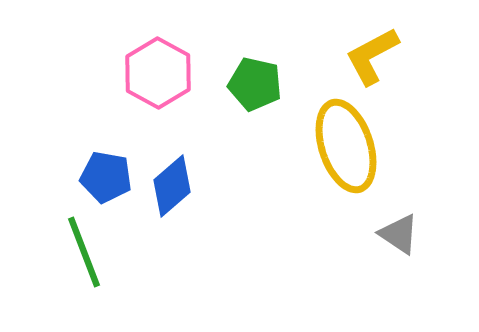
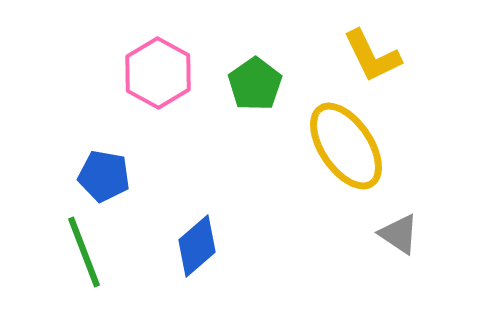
yellow L-shape: rotated 88 degrees counterclockwise
green pentagon: rotated 24 degrees clockwise
yellow ellipse: rotated 16 degrees counterclockwise
blue pentagon: moved 2 px left, 1 px up
blue diamond: moved 25 px right, 60 px down
